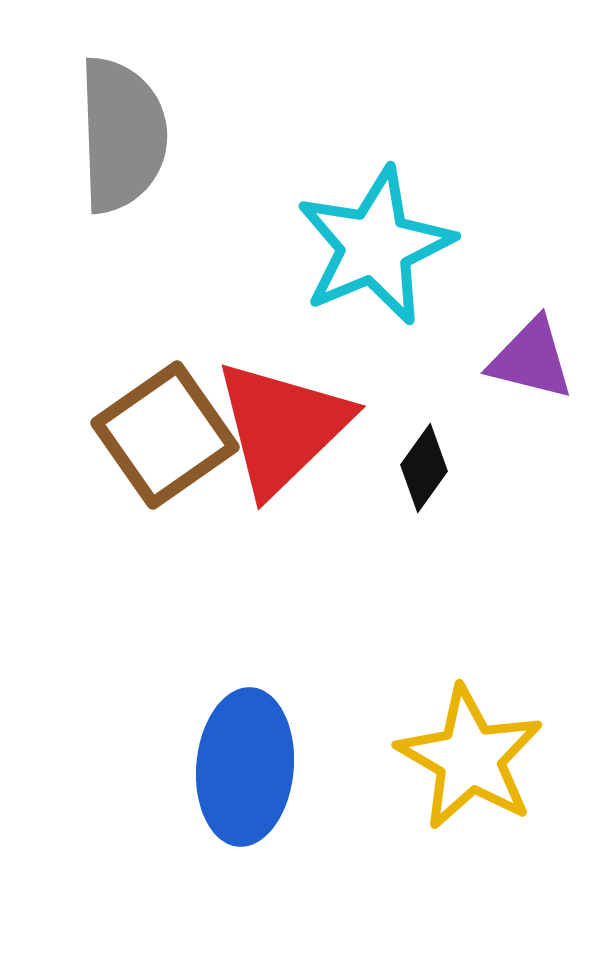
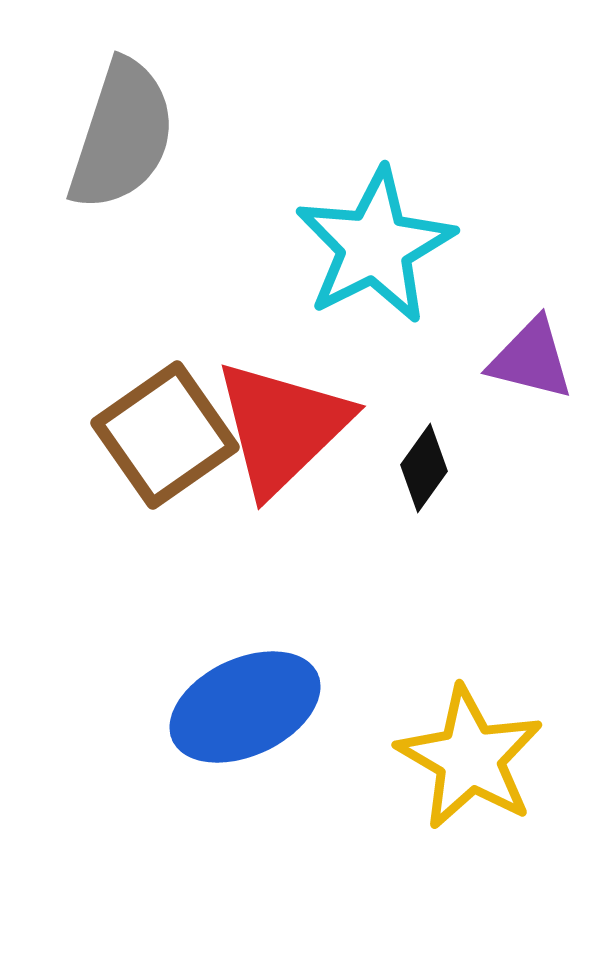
gray semicircle: rotated 20 degrees clockwise
cyan star: rotated 4 degrees counterclockwise
blue ellipse: moved 60 px up; rotated 60 degrees clockwise
